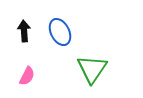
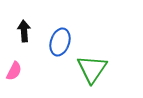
blue ellipse: moved 10 px down; rotated 44 degrees clockwise
pink semicircle: moved 13 px left, 5 px up
